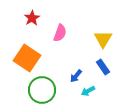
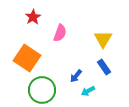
red star: moved 1 px right, 1 px up
blue rectangle: moved 1 px right
